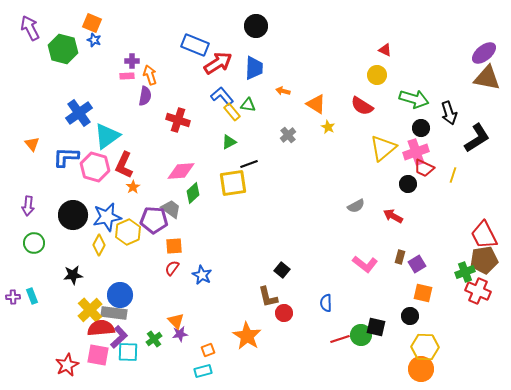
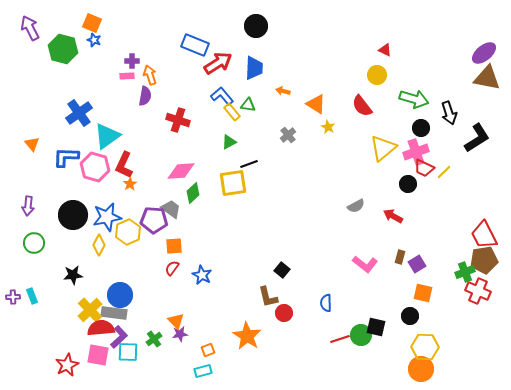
red semicircle at (362, 106): rotated 20 degrees clockwise
yellow line at (453, 175): moved 9 px left, 3 px up; rotated 28 degrees clockwise
orange star at (133, 187): moved 3 px left, 3 px up
